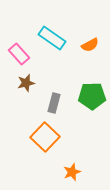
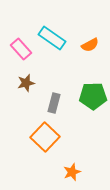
pink rectangle: moved 2 px right, 5 px up
green pentagon: moved 1 px right
